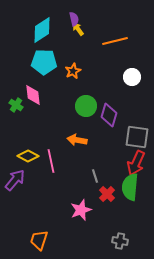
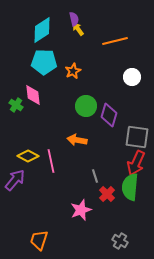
gray cross: rotated 21 degrees clockwise
